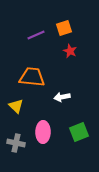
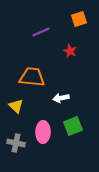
orange square: moved 15 px right, 9 px up
purple line: moved 5 px right, 3 px up
white arrow: moved 1 px left, 1 px down
green square: moved 6 px left, 6 px up
